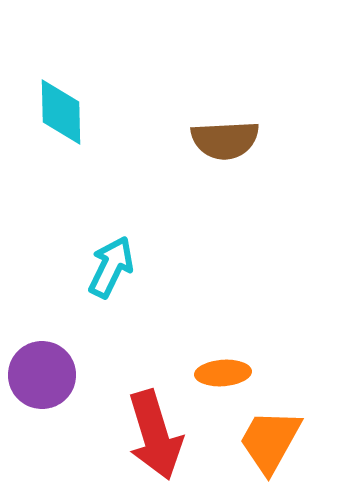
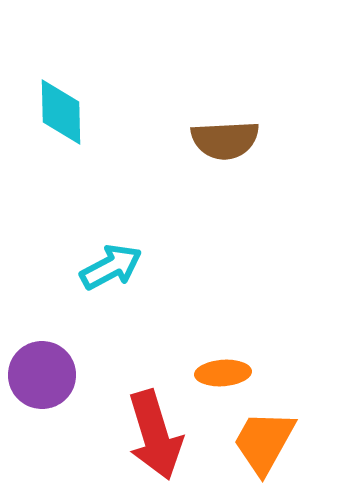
cyan arrow: rotated 36 degrees clockwise
orange trapezoid: moved 6 px left, 1 px down
